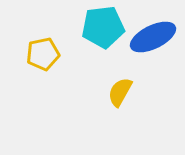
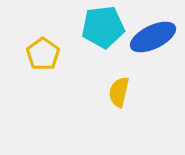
yellow pentagon: rotated 24 degrees counterclockwise
yellow semicircle: moved 1 px left; rotated 16 degrees counterclockwise
